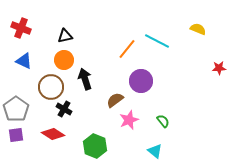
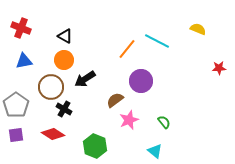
black triangle: rotated 42 degrees clockwise
blue triangle: rotated 36 degrees counterclockwise
black arrow: rotated 105 degrees counterclockwise
gray pentagon: moved 4 px up
green semicircle: moved 1 px right, 1 px down
